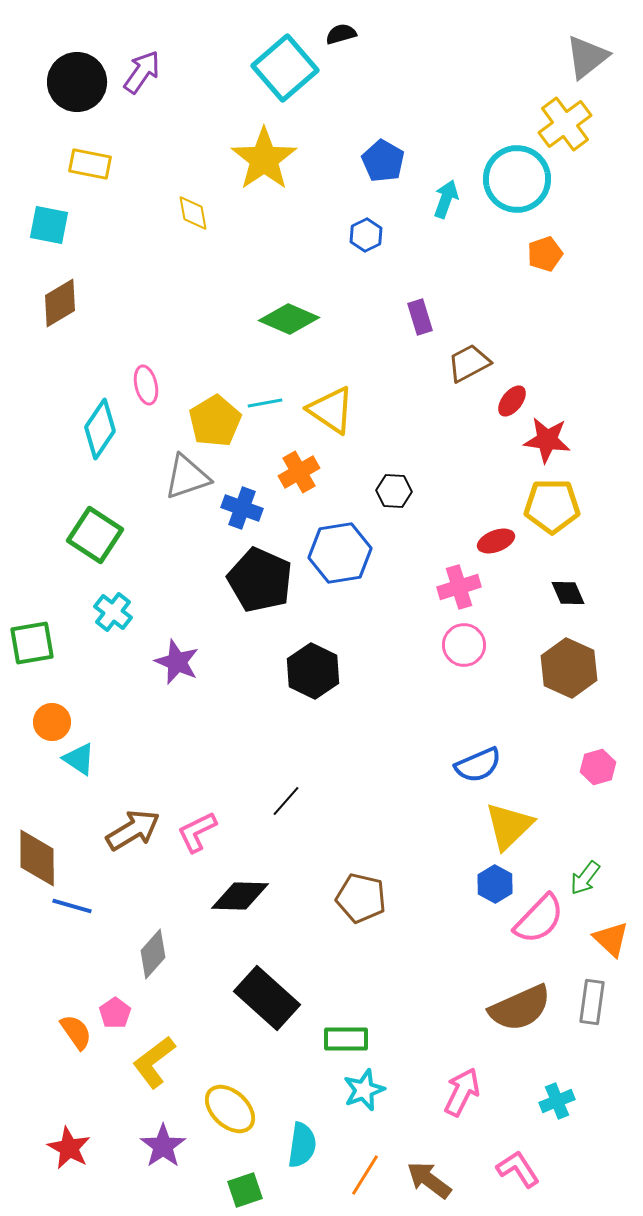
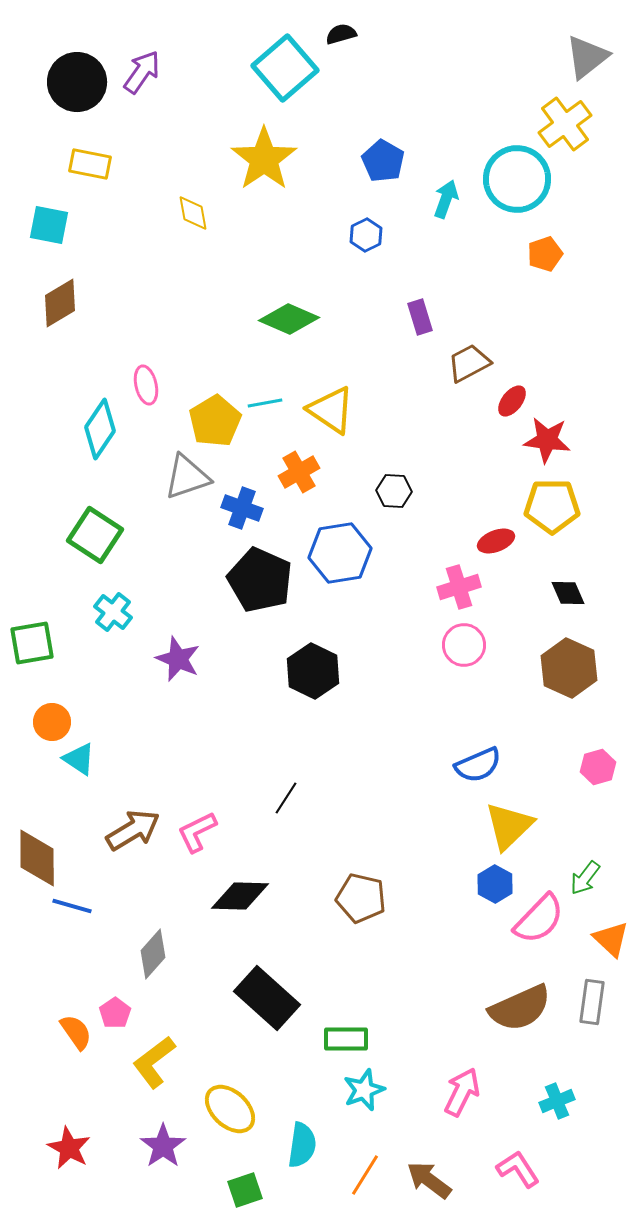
purple star at (177, 662): moved 1 px right, 3 px up
black line at (286, 801): moved 3 px up; rotated 8 degrees counterclockwise
